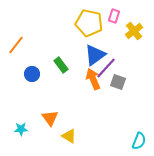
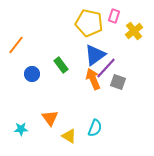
cyan semicircle: moved 44 px left, 13 px up
